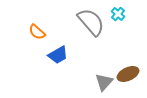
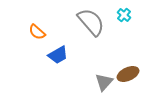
cyan cross: moved 6 px right, 1 px down
